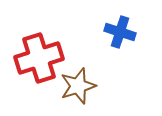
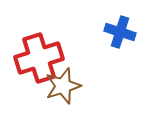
brown star: moved 15 px left
